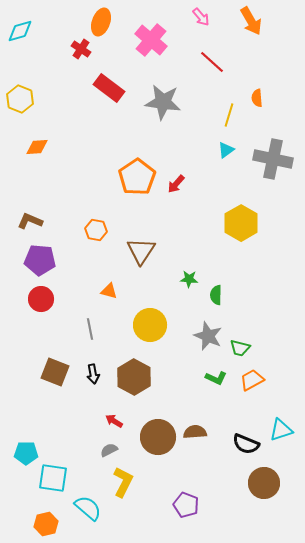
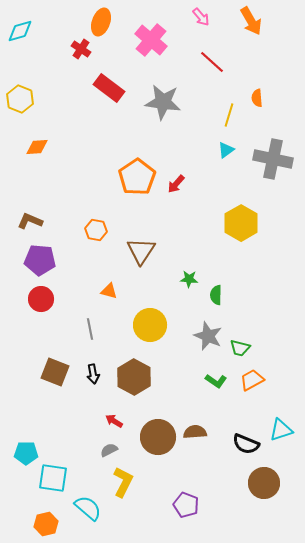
green L-shape at (216, 378): moved 3 px down; rotated 10 degrees clockwise
